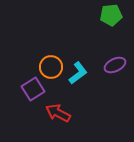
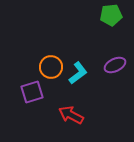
purple square: moved 1 px left, 3 px down; rotated 15 degrees clockwise
red arrow: moved 13 px right, 2 px down
